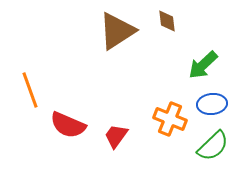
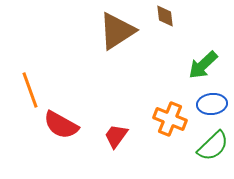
brown diamond: moved 2 px left, 5 px up
red semicircle: moved 7 px left; rotated 6 degrees clockwise
